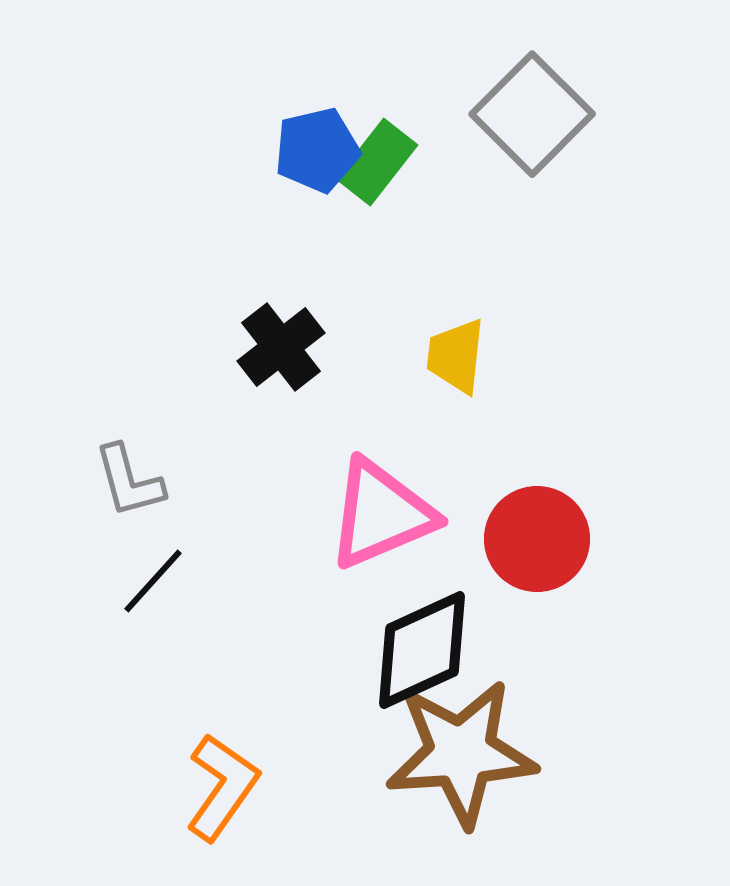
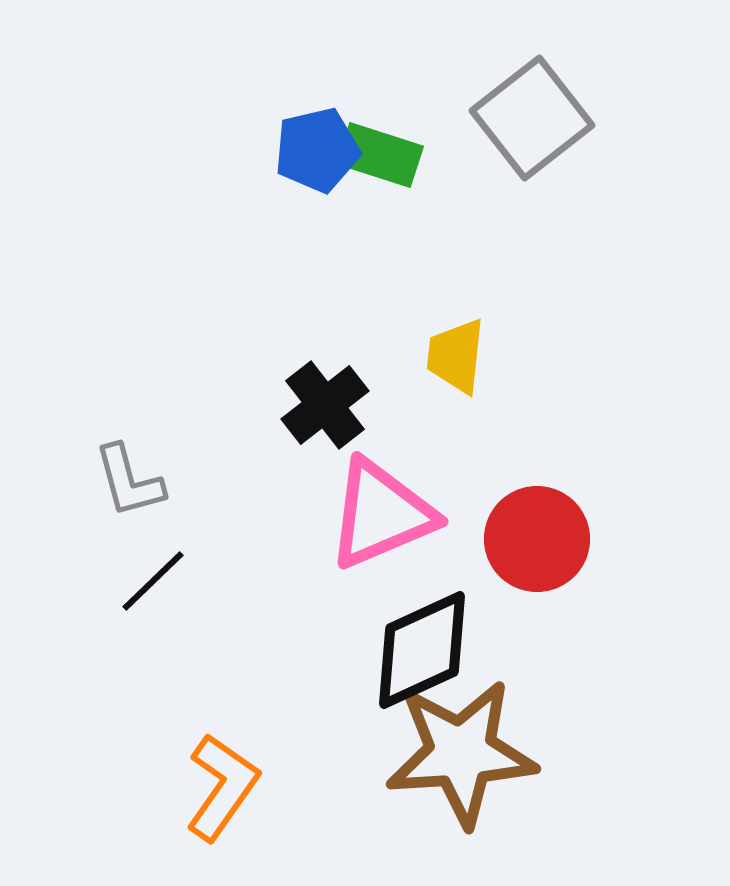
gray square: moved 4 px down; rotated 7 degrees clockwise
green rectangle: moved 3 px right, 7 px up; rotated 70 degrees clockwise
black cross: moved 44 px right, 58 px down
black line: rotated 4 degrees clockwise
